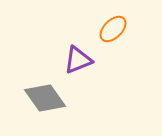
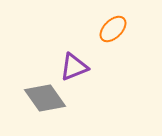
purple triangle: moved 4 px left, 7 px down
